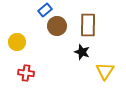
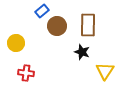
blue rectangle: moved 3 px left, 1 px down
yellow circle: moved 1 px left, 1 px down
